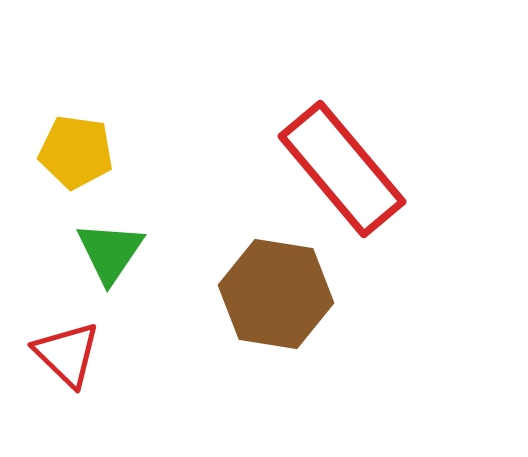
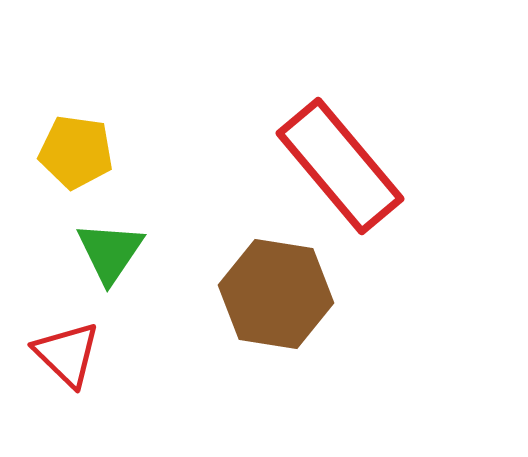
red rectangle: moved 2 px left, 3 px up
